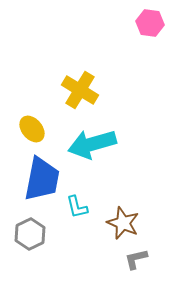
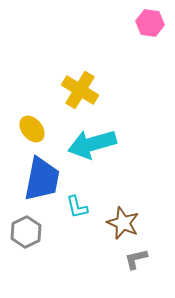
gray hexagon: moved 4 px left, 2 px up
